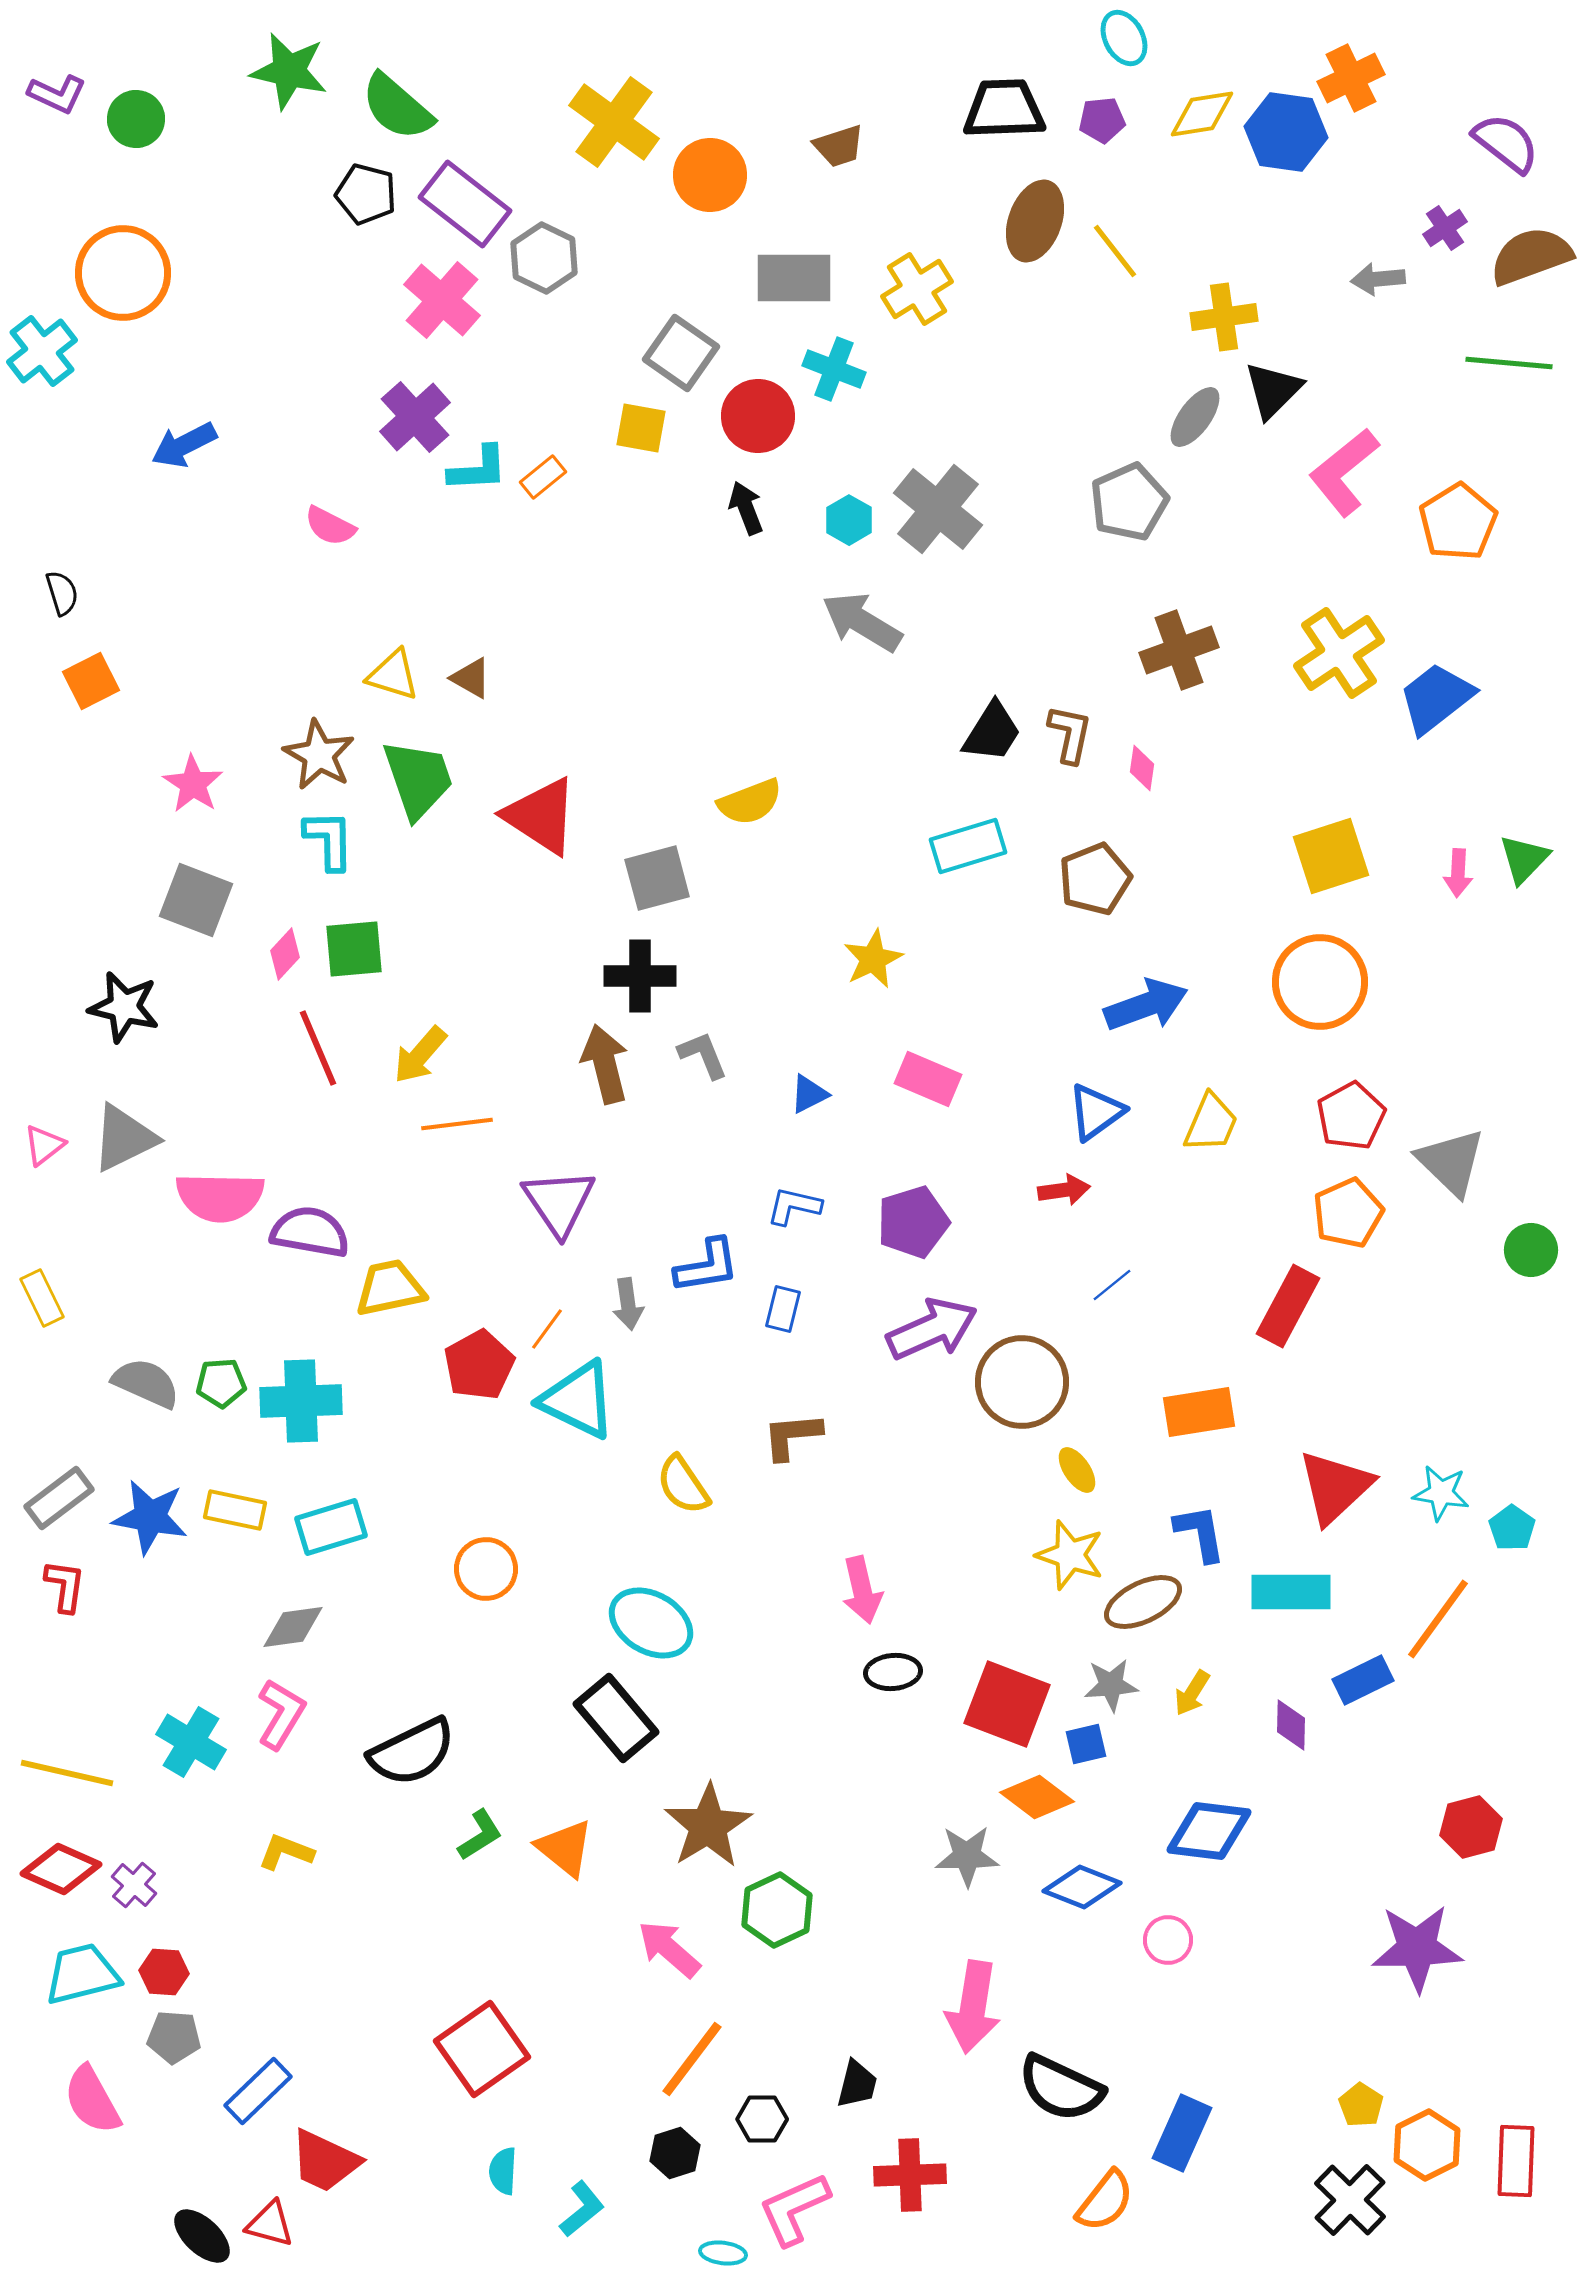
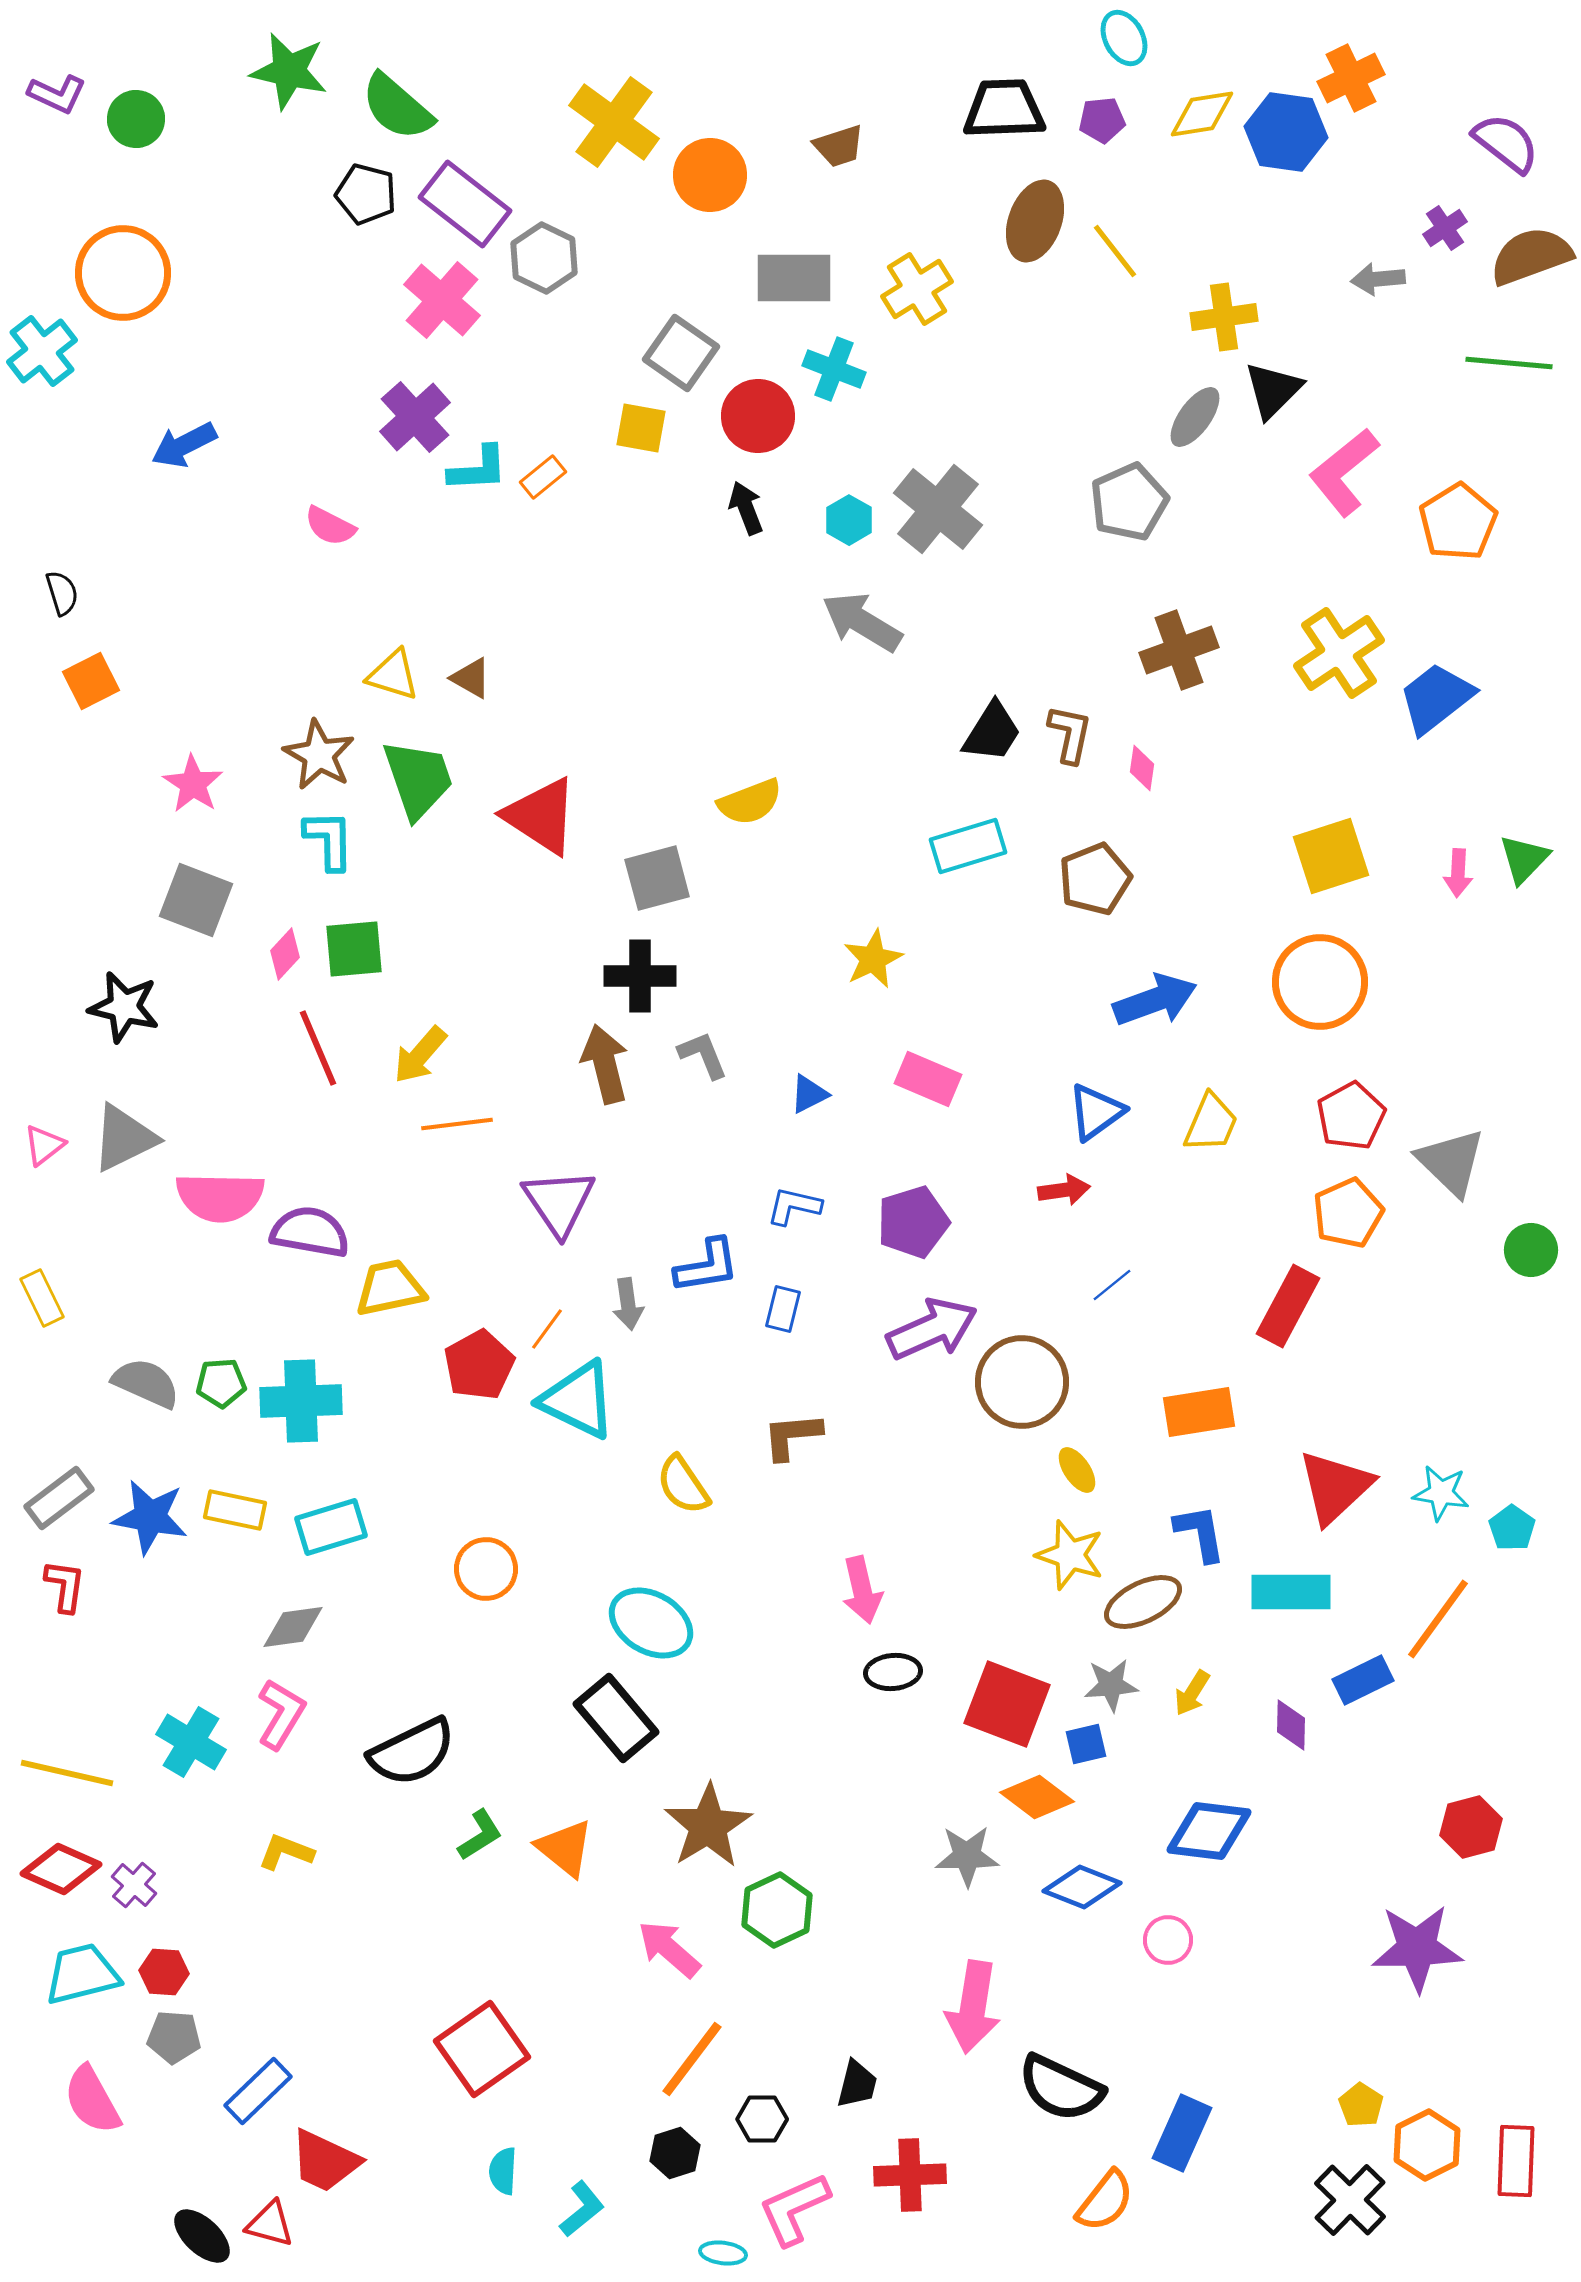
blue arrow at (1146, 1005): moved 9 px right, 5 px up
